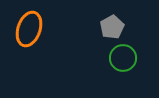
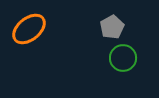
orange ellipse: rotated 32 degrees clockwise
